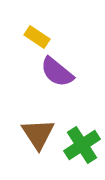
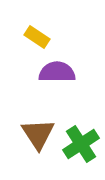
purple semicircle: rotated 141 degrees clockwise
green cross: moved 1 px left, 1 px up
